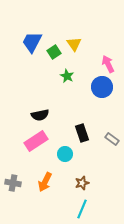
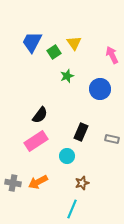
yellow triangle: moved 1 px up
pink arrow: moved 4 px right, 9 px up
green star: rotated 24 degrees clockwise
blue circle: moved 2 px left, 2 px down
black semicircle: rotated 42 degrees counterclockwise
black rectangle: moved 1 px left, 1 px up; rotated 42 degrees clockwise
gray rectangle: rotated 24 degrees counterclockwise
cyan circle: moved 2 px right, 2 px down
orange arrow: moved 7 px left; rotated 36 degrees clockwise
cyan line: moved 10 px left
